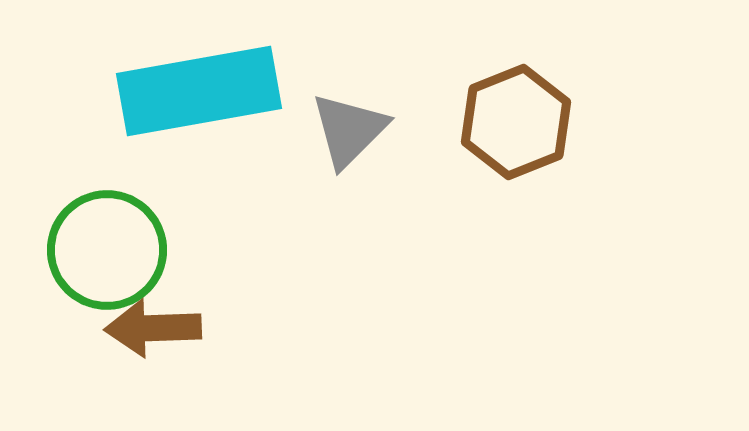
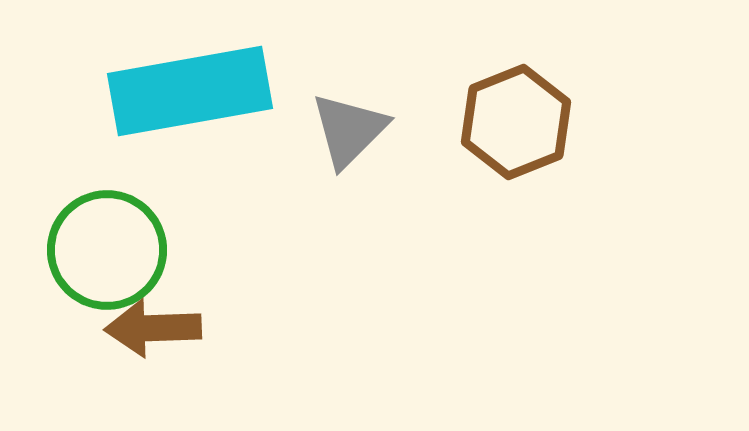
cyan rectangle: moved 9 px left
